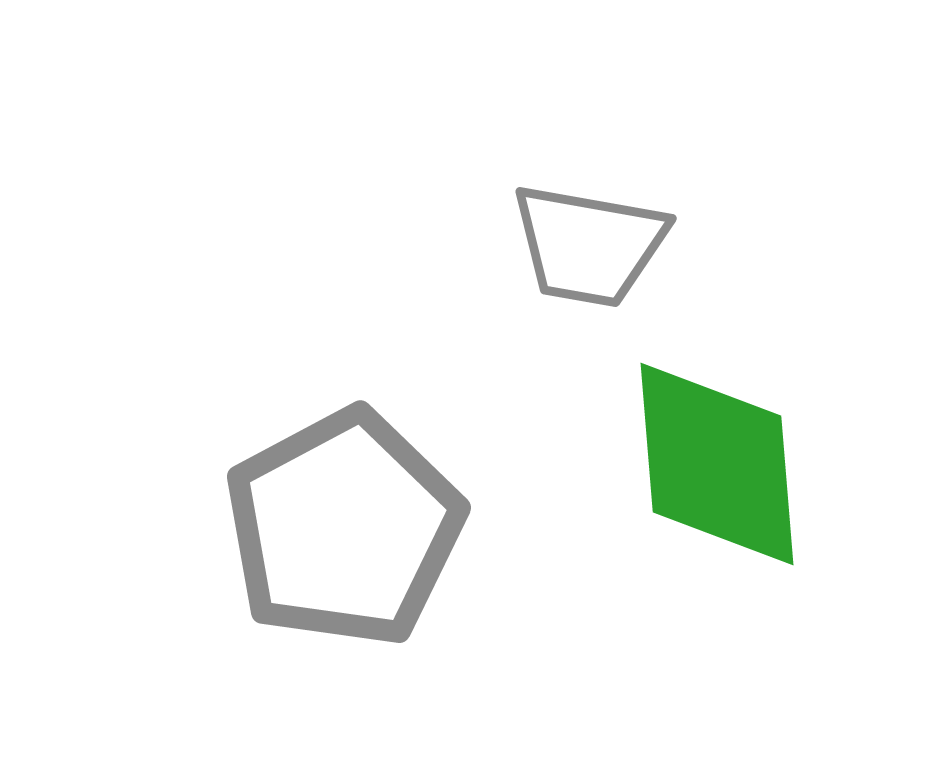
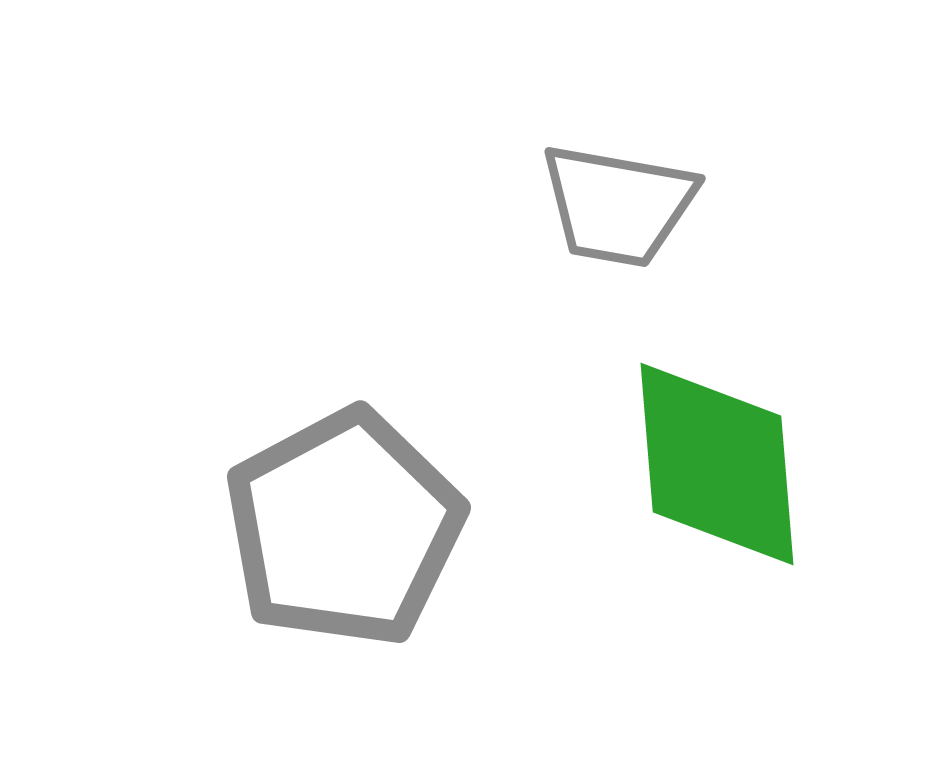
gray trapezoid: moved 29 px right, 40 px up
